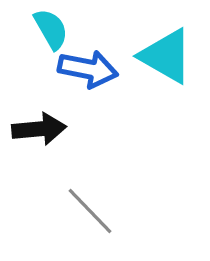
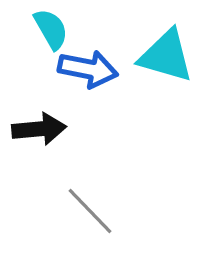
cyan triangle: rotated 14 degrees counterclockwise
